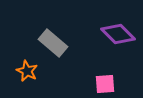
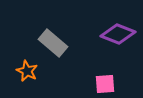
purple diamond: rotated 24 degrees counterclockwise
